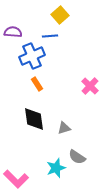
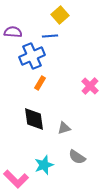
orange rectangle: moved 3 px right, 1 px up; rotated 64 degrees clockwise
cyan star: moved 12 px left, 3 px up
